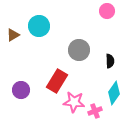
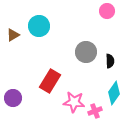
gray circle: moved 7 px right, 2 px down
red rectangle: moved 7 px left
purple circle: moved 8 px left, 8 px down
